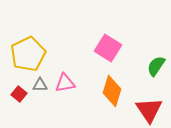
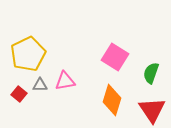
pink square: moved 7 px right, 9 px down
green semicircle: moved 5 px left, 7 px down; rotated 15 degrees counterclockwise
pink triangle: moved 2 px up
orange diamond: moved 9 px down
red triangle: moved 3 px right
